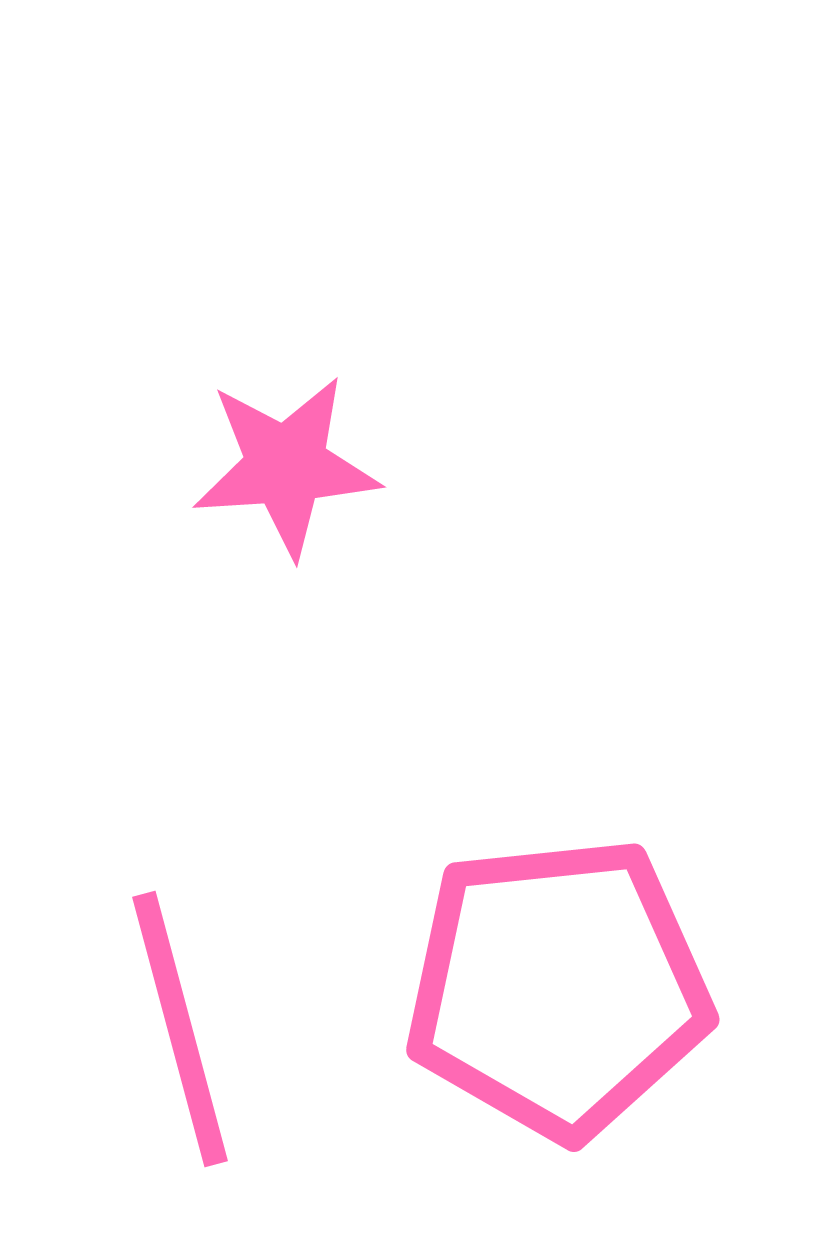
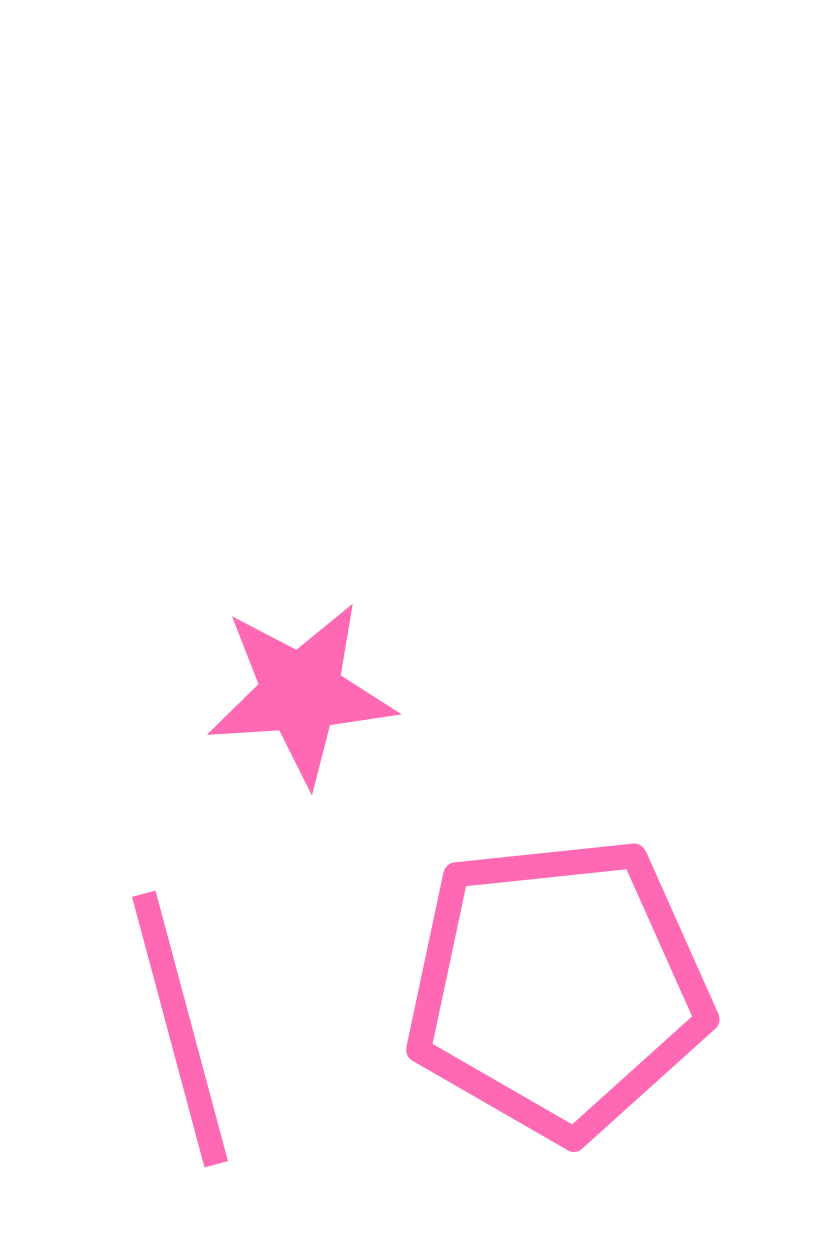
pink star: moved 15 px right, 227 px down
